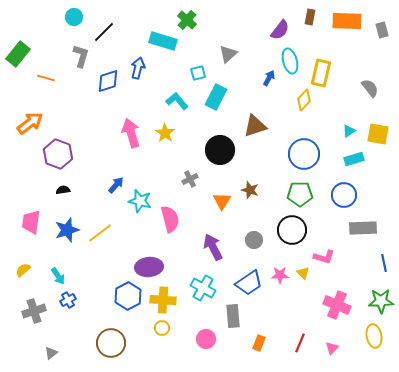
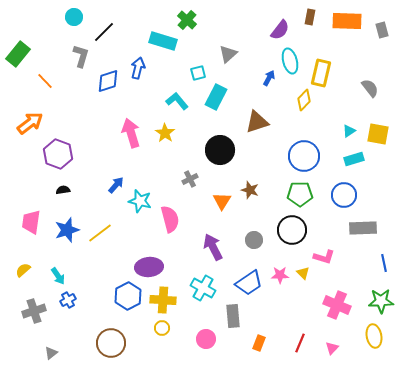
orange line at (46, 78): moved 1 px left, 3 px down; rotated 30 degrees clockwise
brown triangle at (255, 126): moved 2 px right, 4 px up
blue circle at (304, 154): moved 2 px down
